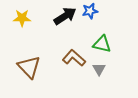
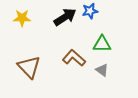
black arrow: moved 1 px down
green triangle: rotated 12 degrees counterclockwise
gray triangle: moved 3 px right, 1 px down; rotated 24 degrees counterclockwise
